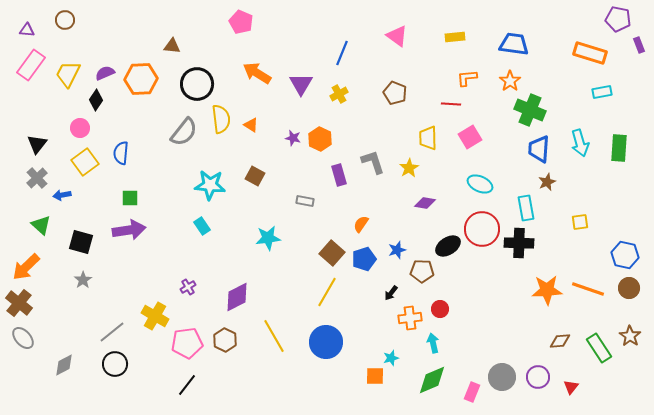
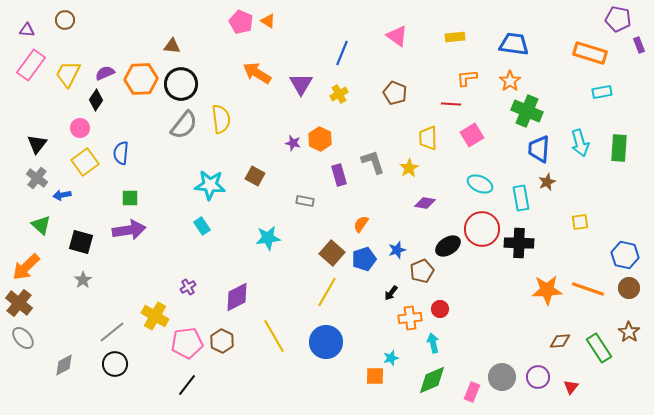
black circle at (197, 84): moved 16 px left
green cross at (530, 110): moved 3 px left, 1 px down
orange triangle at (251, 125): moved 17 px right, 104 px up
gray semicircle at (184, 132): moved 7 px up
pink square at (470, 137): moved 2 px right, 2 px up
purple star at (293, 138): moved 5 px down
gray cross at (37, 178): rotated 10 degrees counterclockwise
cyan rectangle at (526, 208): moved 5 px left, 10 px up
brown pentagon at (422, 271): rotated 25 degrees counterclockwise
brown star at (630, 336): moved 1 px left, 4 px up
brown hexagon at (225, 340): moved 3 px left, 1 px down
